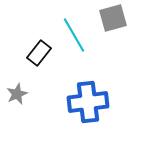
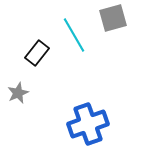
black rectangle: moved 2 px left
gray star: moved 1 px right, 1 px up
blue cross: moved 22 px down; rotated 12 degrees counterclockwise
